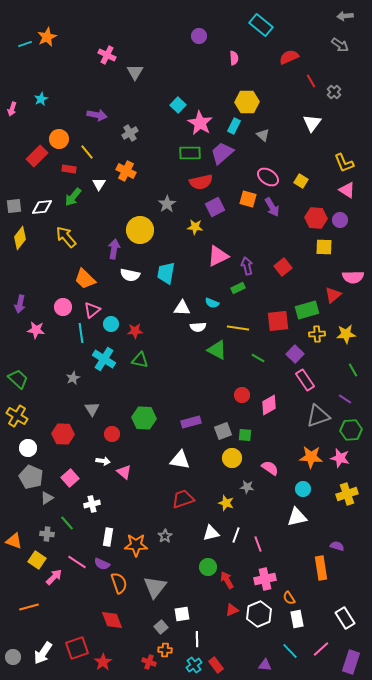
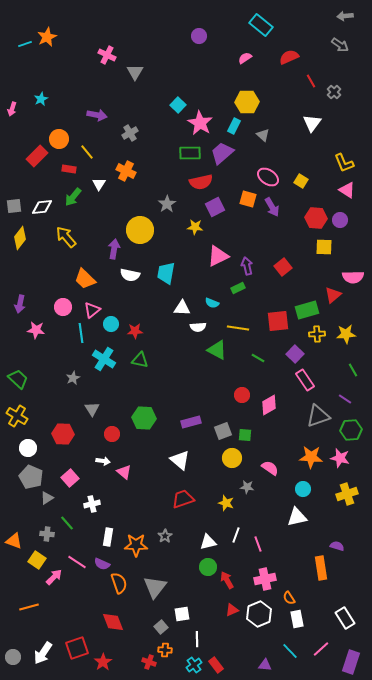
pink semicircle at (234, 58): moved 11 px right; rotated 120 degrees counterclockwise
white triangle at (180, 460): rotated 30 degrees clockwise
white triangle at (211, 533): moved 3 px left, 9 px down
red diamond at (112, 620): moved 1 px right, 2 px down
